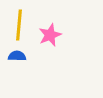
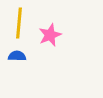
yellow line: moved 2 px up
